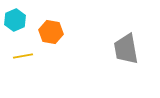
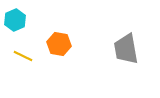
orange hexagon: moved 8 px right, 12 px down
yellow line: rotated 36 degrees clockwise
